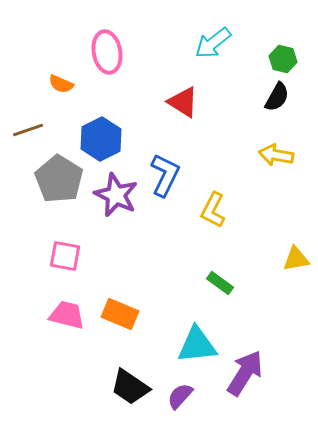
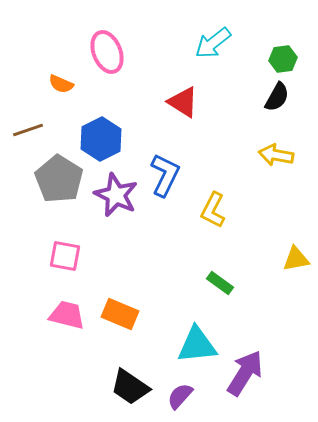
pink ellipse: rotated 12 degrees counterclockwise
green hexagon: rotated 20 degrees counterclockwise
